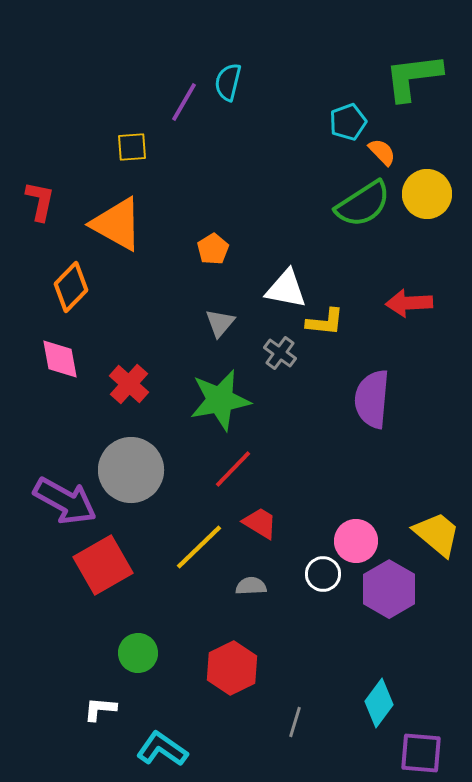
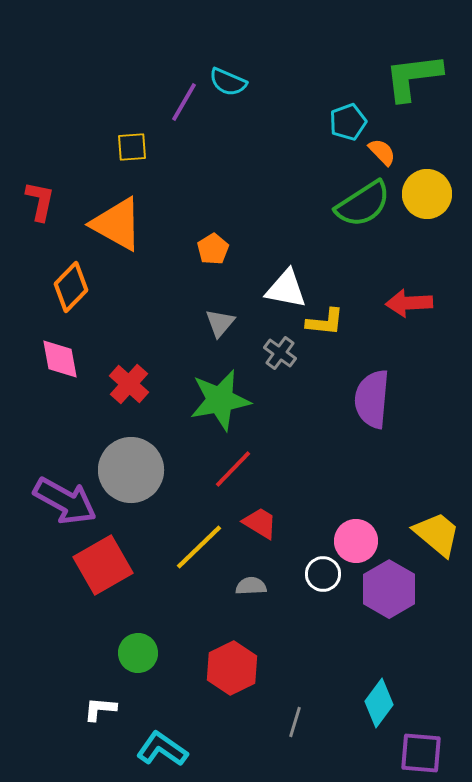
cyan semicircle: rotated 81 degrees counterclockwise
